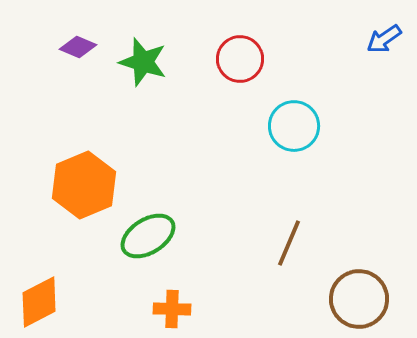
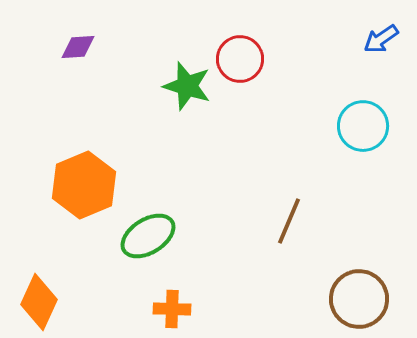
blue arrow: moved 3 px left
purple diamond: rotated 27 degrees counterclockwise
green star: moved 44 px right, 24 px down
cyan circle: moved 69 px right
brown line: moved 22 px up
orange diamond: rotated 38 degrees counterclockwise
